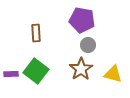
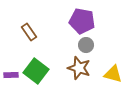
purple pentagon: moved 1 px down
brown rectangle: moved 7 px left, 1 px up; rotated 30 degrees counterclockwise
gray circle: moved 2 px left
brown star: moved 2 px left, 1 px up; rotated 20 degrees counterclockwise
purple rectangle: moved 1 px down
